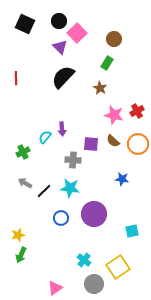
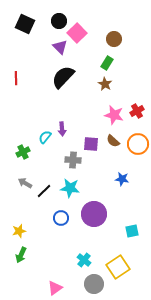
brown star: moved 5 px right, 4 px up
yellow star: moved 1 px right, 4 px up
